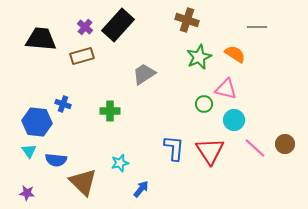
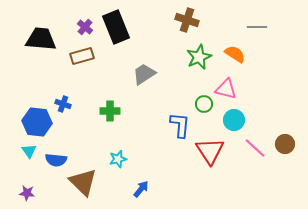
black rectangle: moved 2 px left, 2 px down; rotated 64 degrees counterclockwise
blue L-shape: moved 6 px right, 23 px up
cyan star: moved 2 px left, 4 px up
